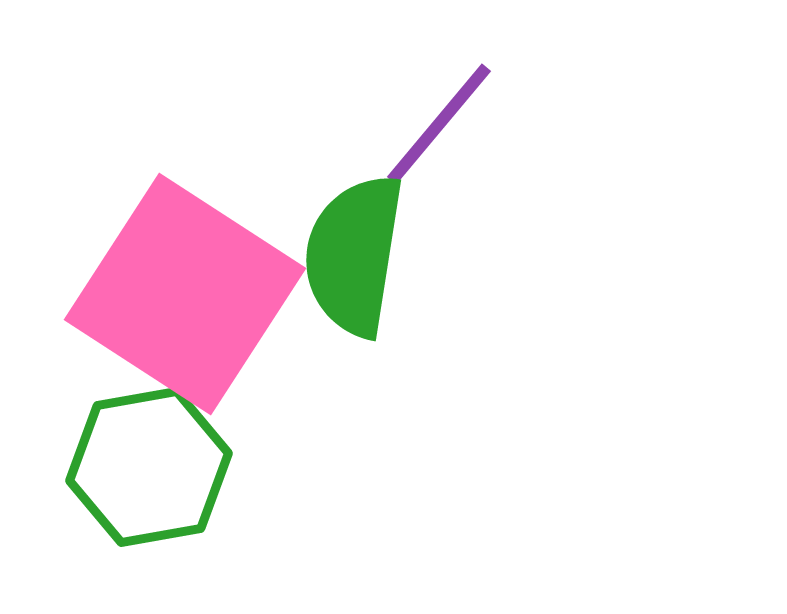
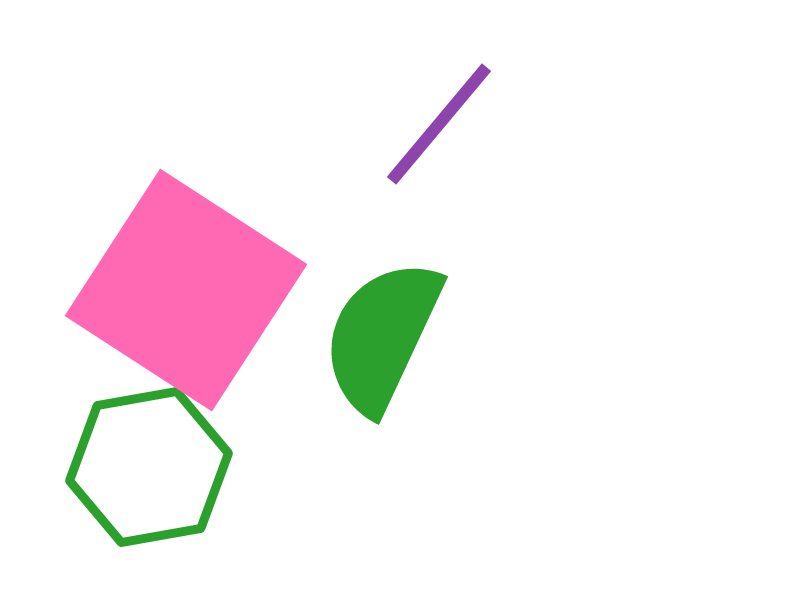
green semicircle: moved 28 px right, 81 px down; rotated 16 degrees clockwise
pink square: moved 1 px right, 4 px up
